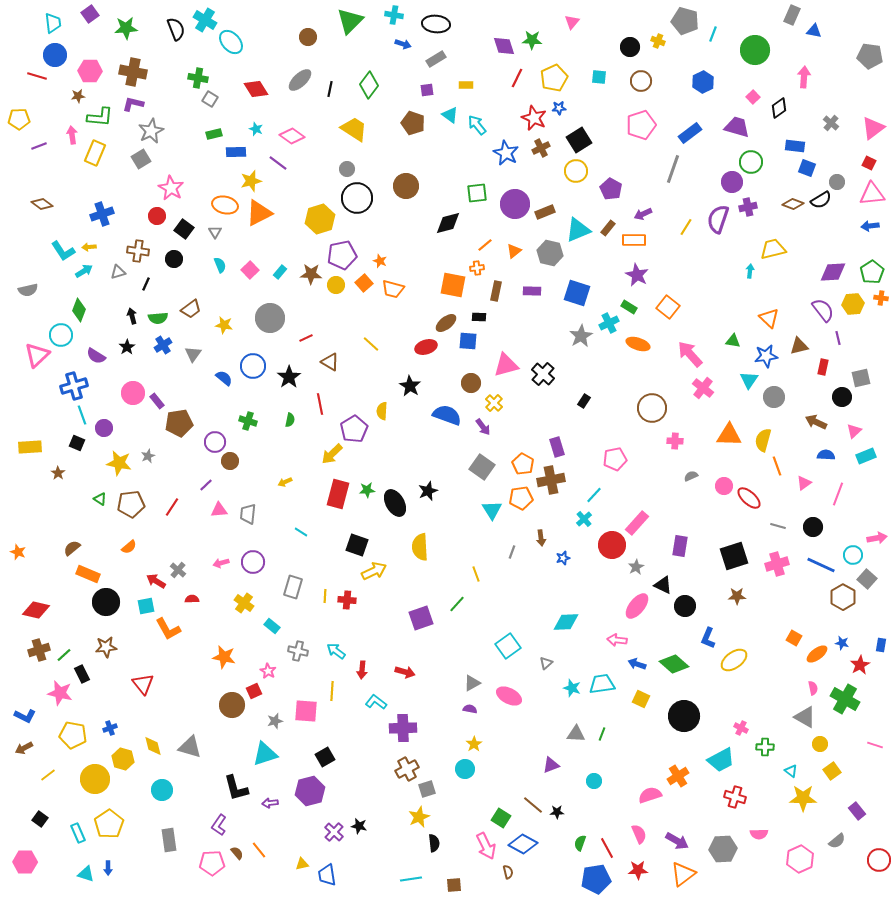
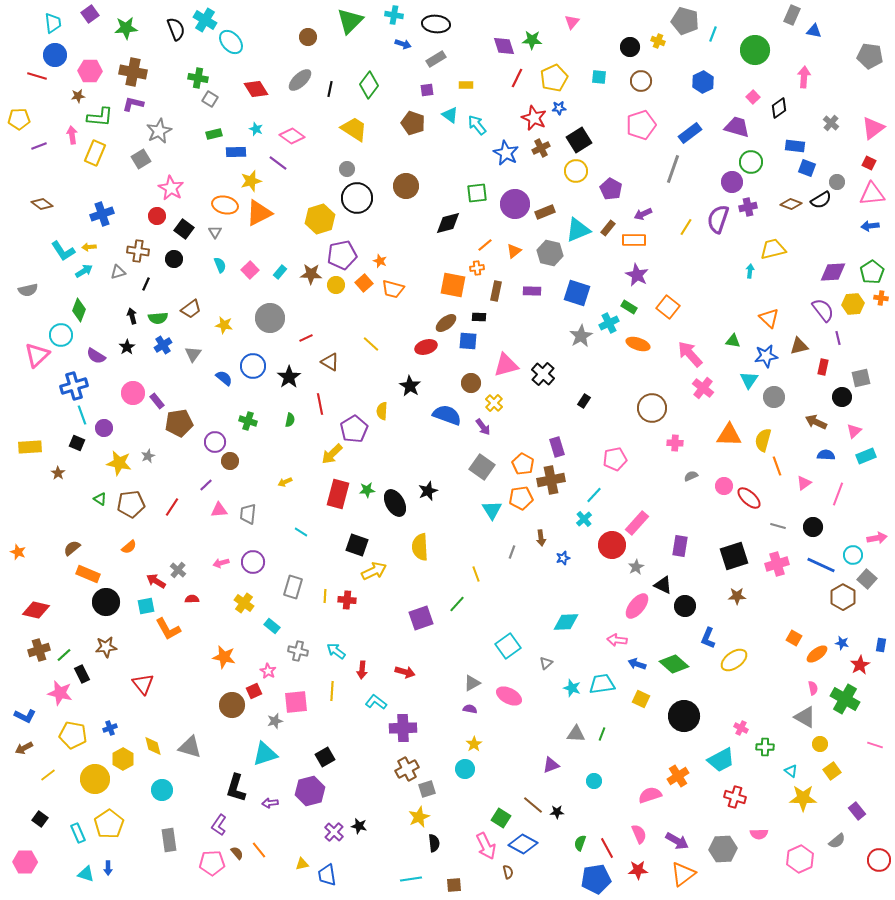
gray star at (151, 131): moved 8 px right
brown diamond at (793, 204): moved 2 px left
pink cross at (675, 441): moved 2 px down
pink square at (306, 711): moved 10 px left, 9 px up; rotated 10 degrees counterclockwise
yellow hexagon at (123, 759): rotated 15 degrees clockwise
black L-shape at (236, 788): rotated 32 degrees clockwise
